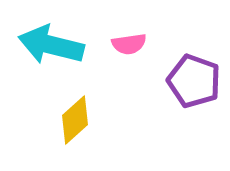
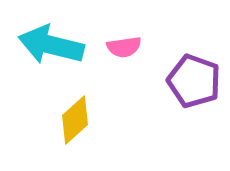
pink semicircle: moved 5 px left, 3 px down
